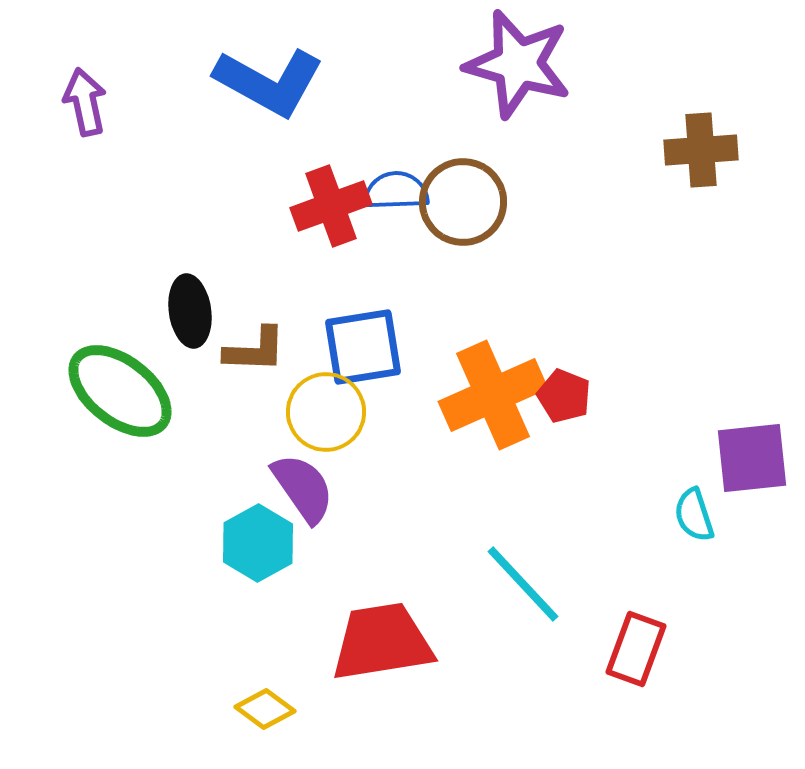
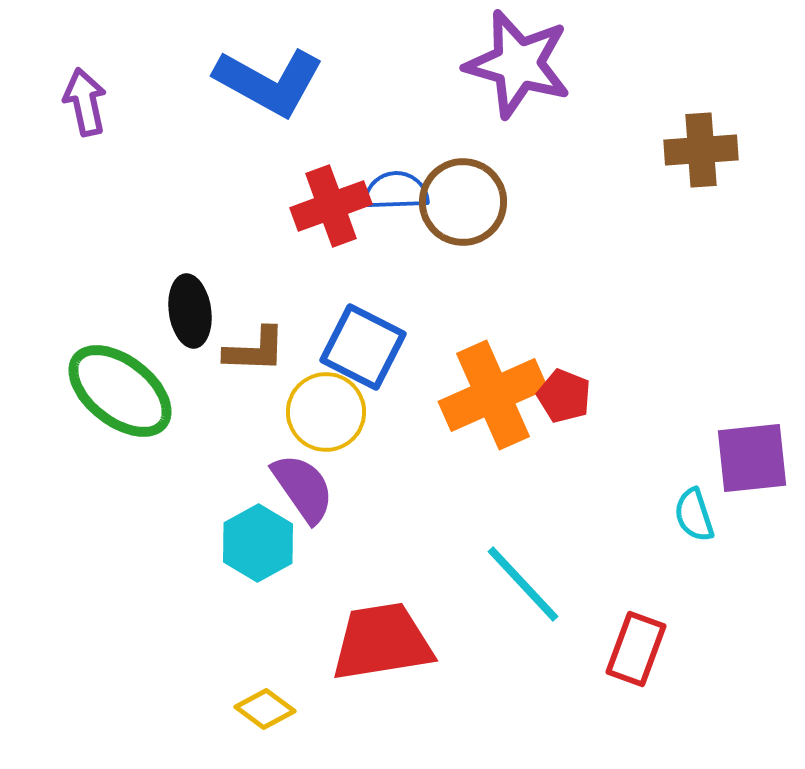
blue square: rotated 36 degrees clockwise
